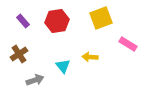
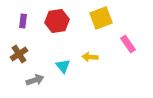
purple rectangle: rotated 48 degrees clockwise
pink rectangle: rotated 24 degrees clockwise
